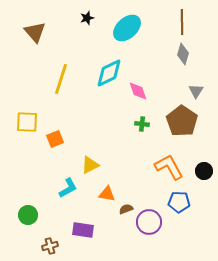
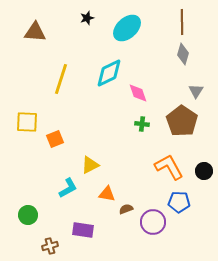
brown triangle: rotated 45 degrees counterclockwise
pink diamond: moved 2 px down
purple circle: moved 4 px right
